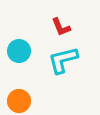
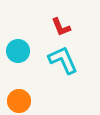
cyan circle: moved 1 px left
cyan L-shape: rotated 80 degrees clockwise
